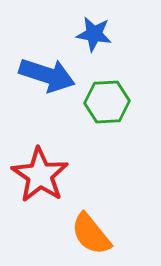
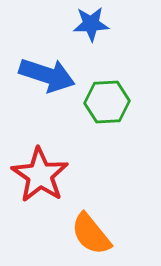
blue star: moved 3 px left, 10 px up; rotated 12 degrees counterclockwise
